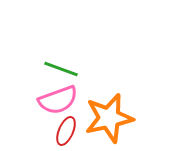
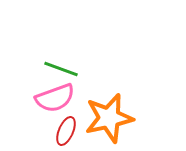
pink semicircle: moved 3 px left, 2 px up
